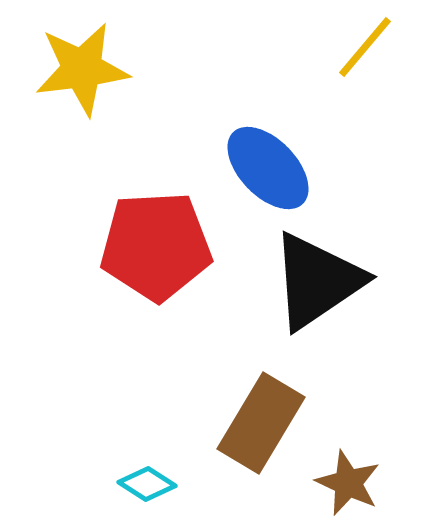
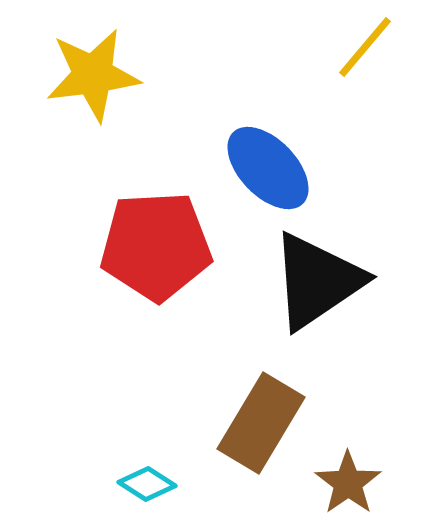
yellow star: moved 11 px right, 6 px down
brown star: rotated 12 degrees clockwise
